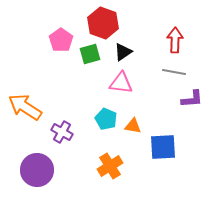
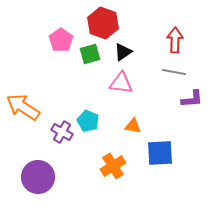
orange arrow: moved 2 px left
cyan pentagon: moved 18 px left, 2 px down
blue square: moved 3 px left, 6 px down
orange cross: moved 3 px right
purple circle: moved 1 px right, 7 px down
